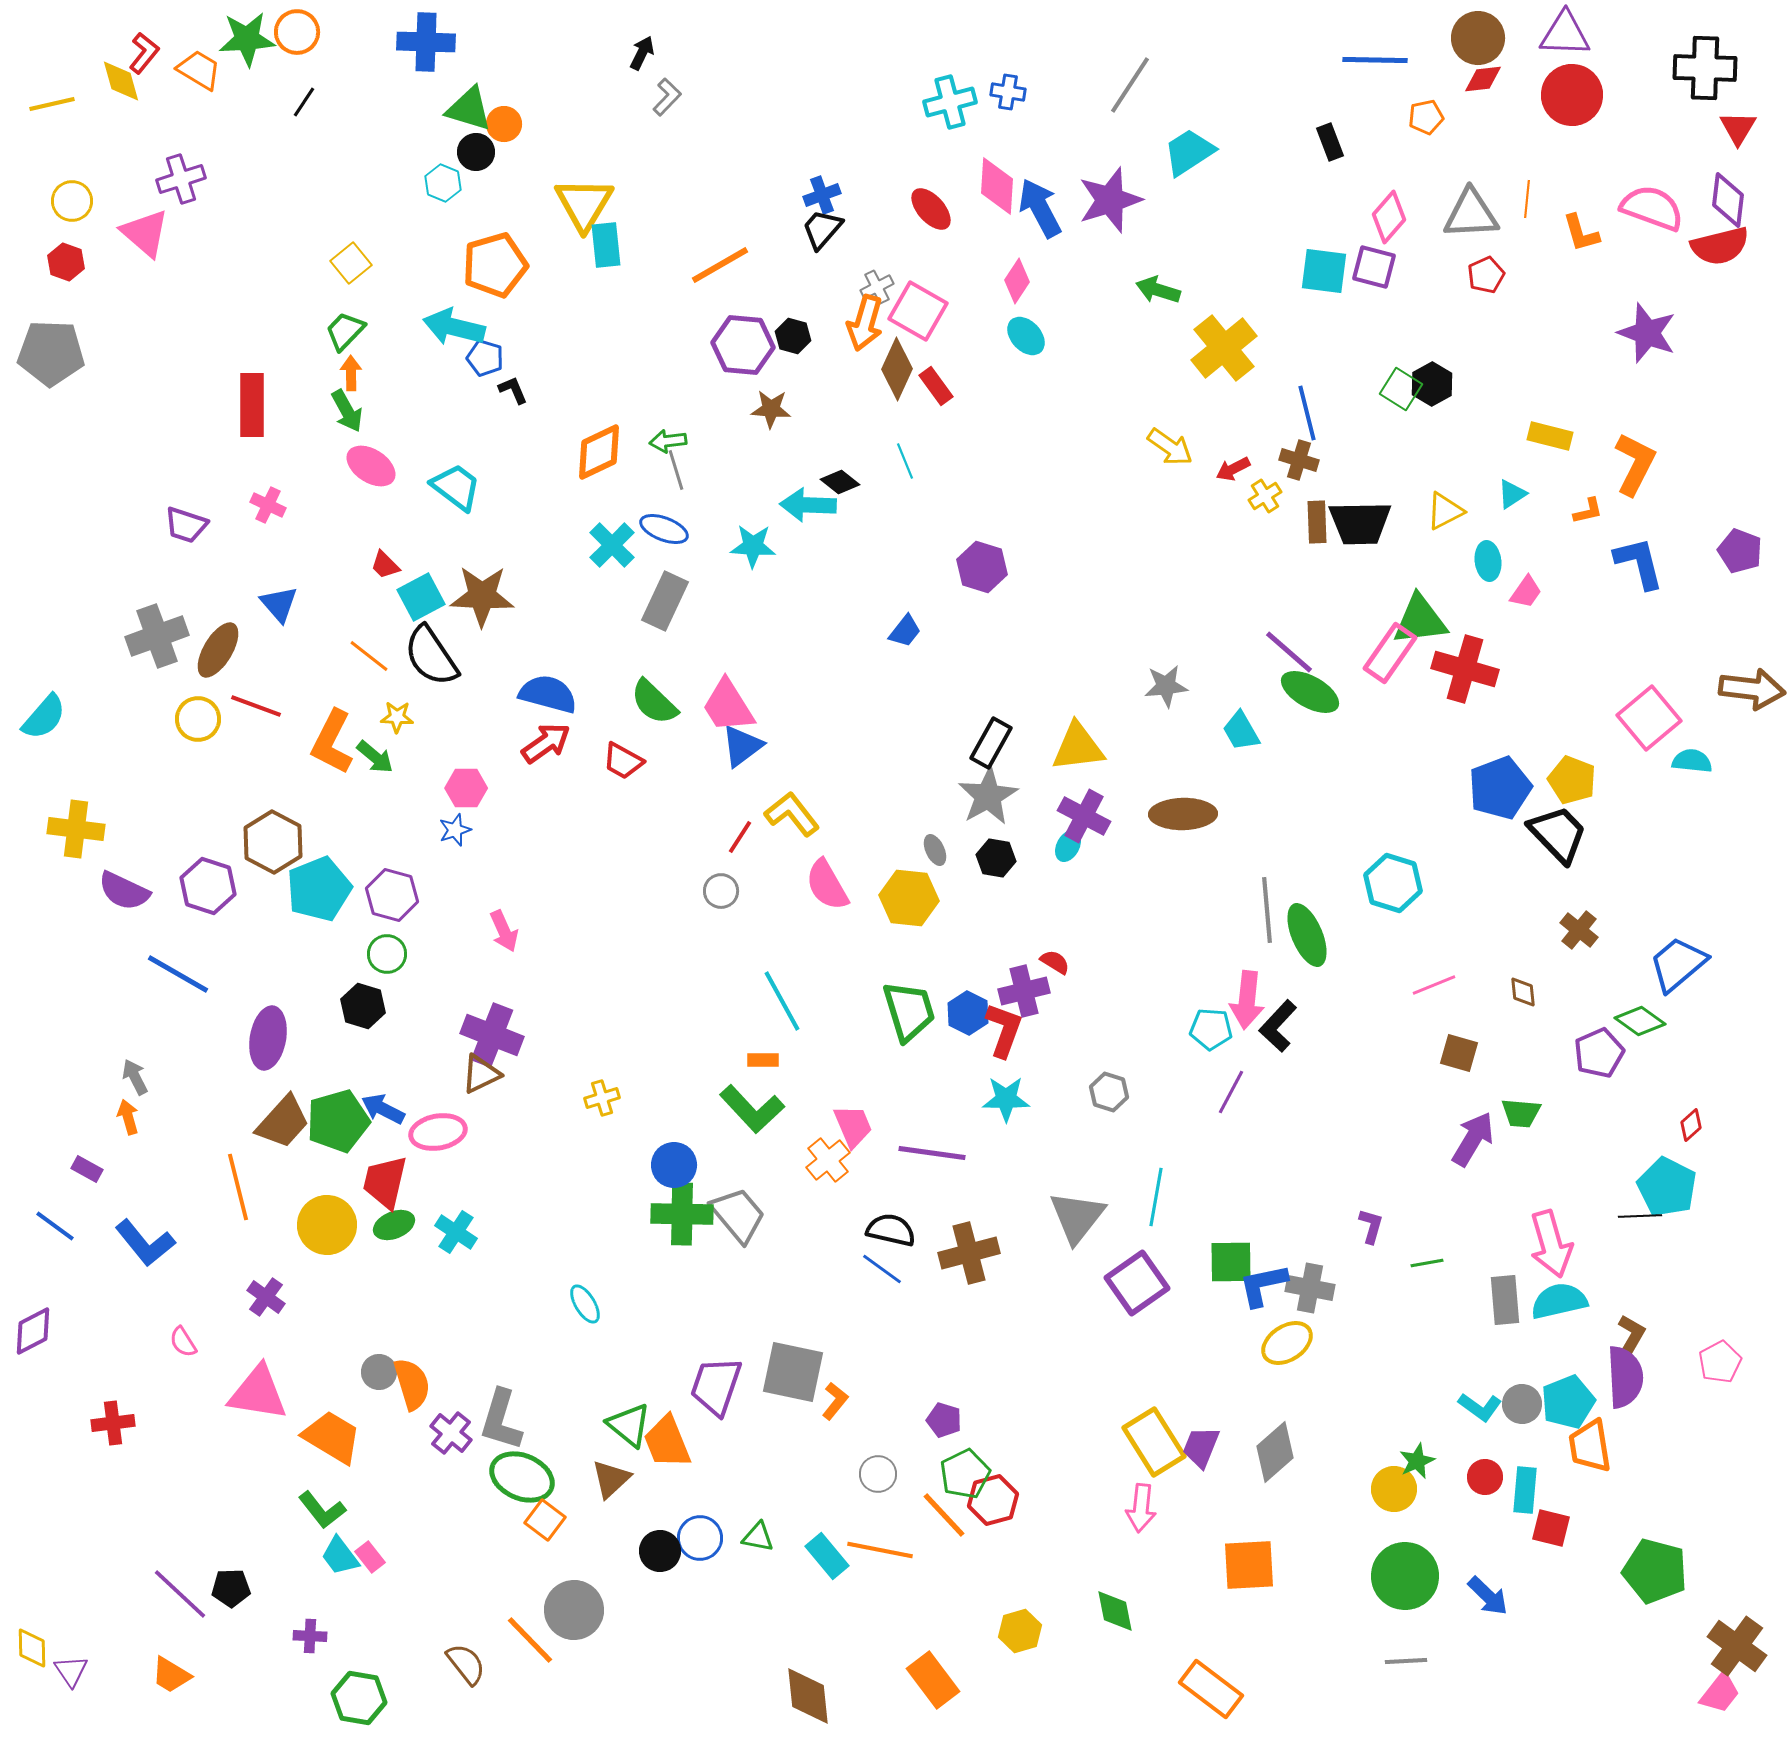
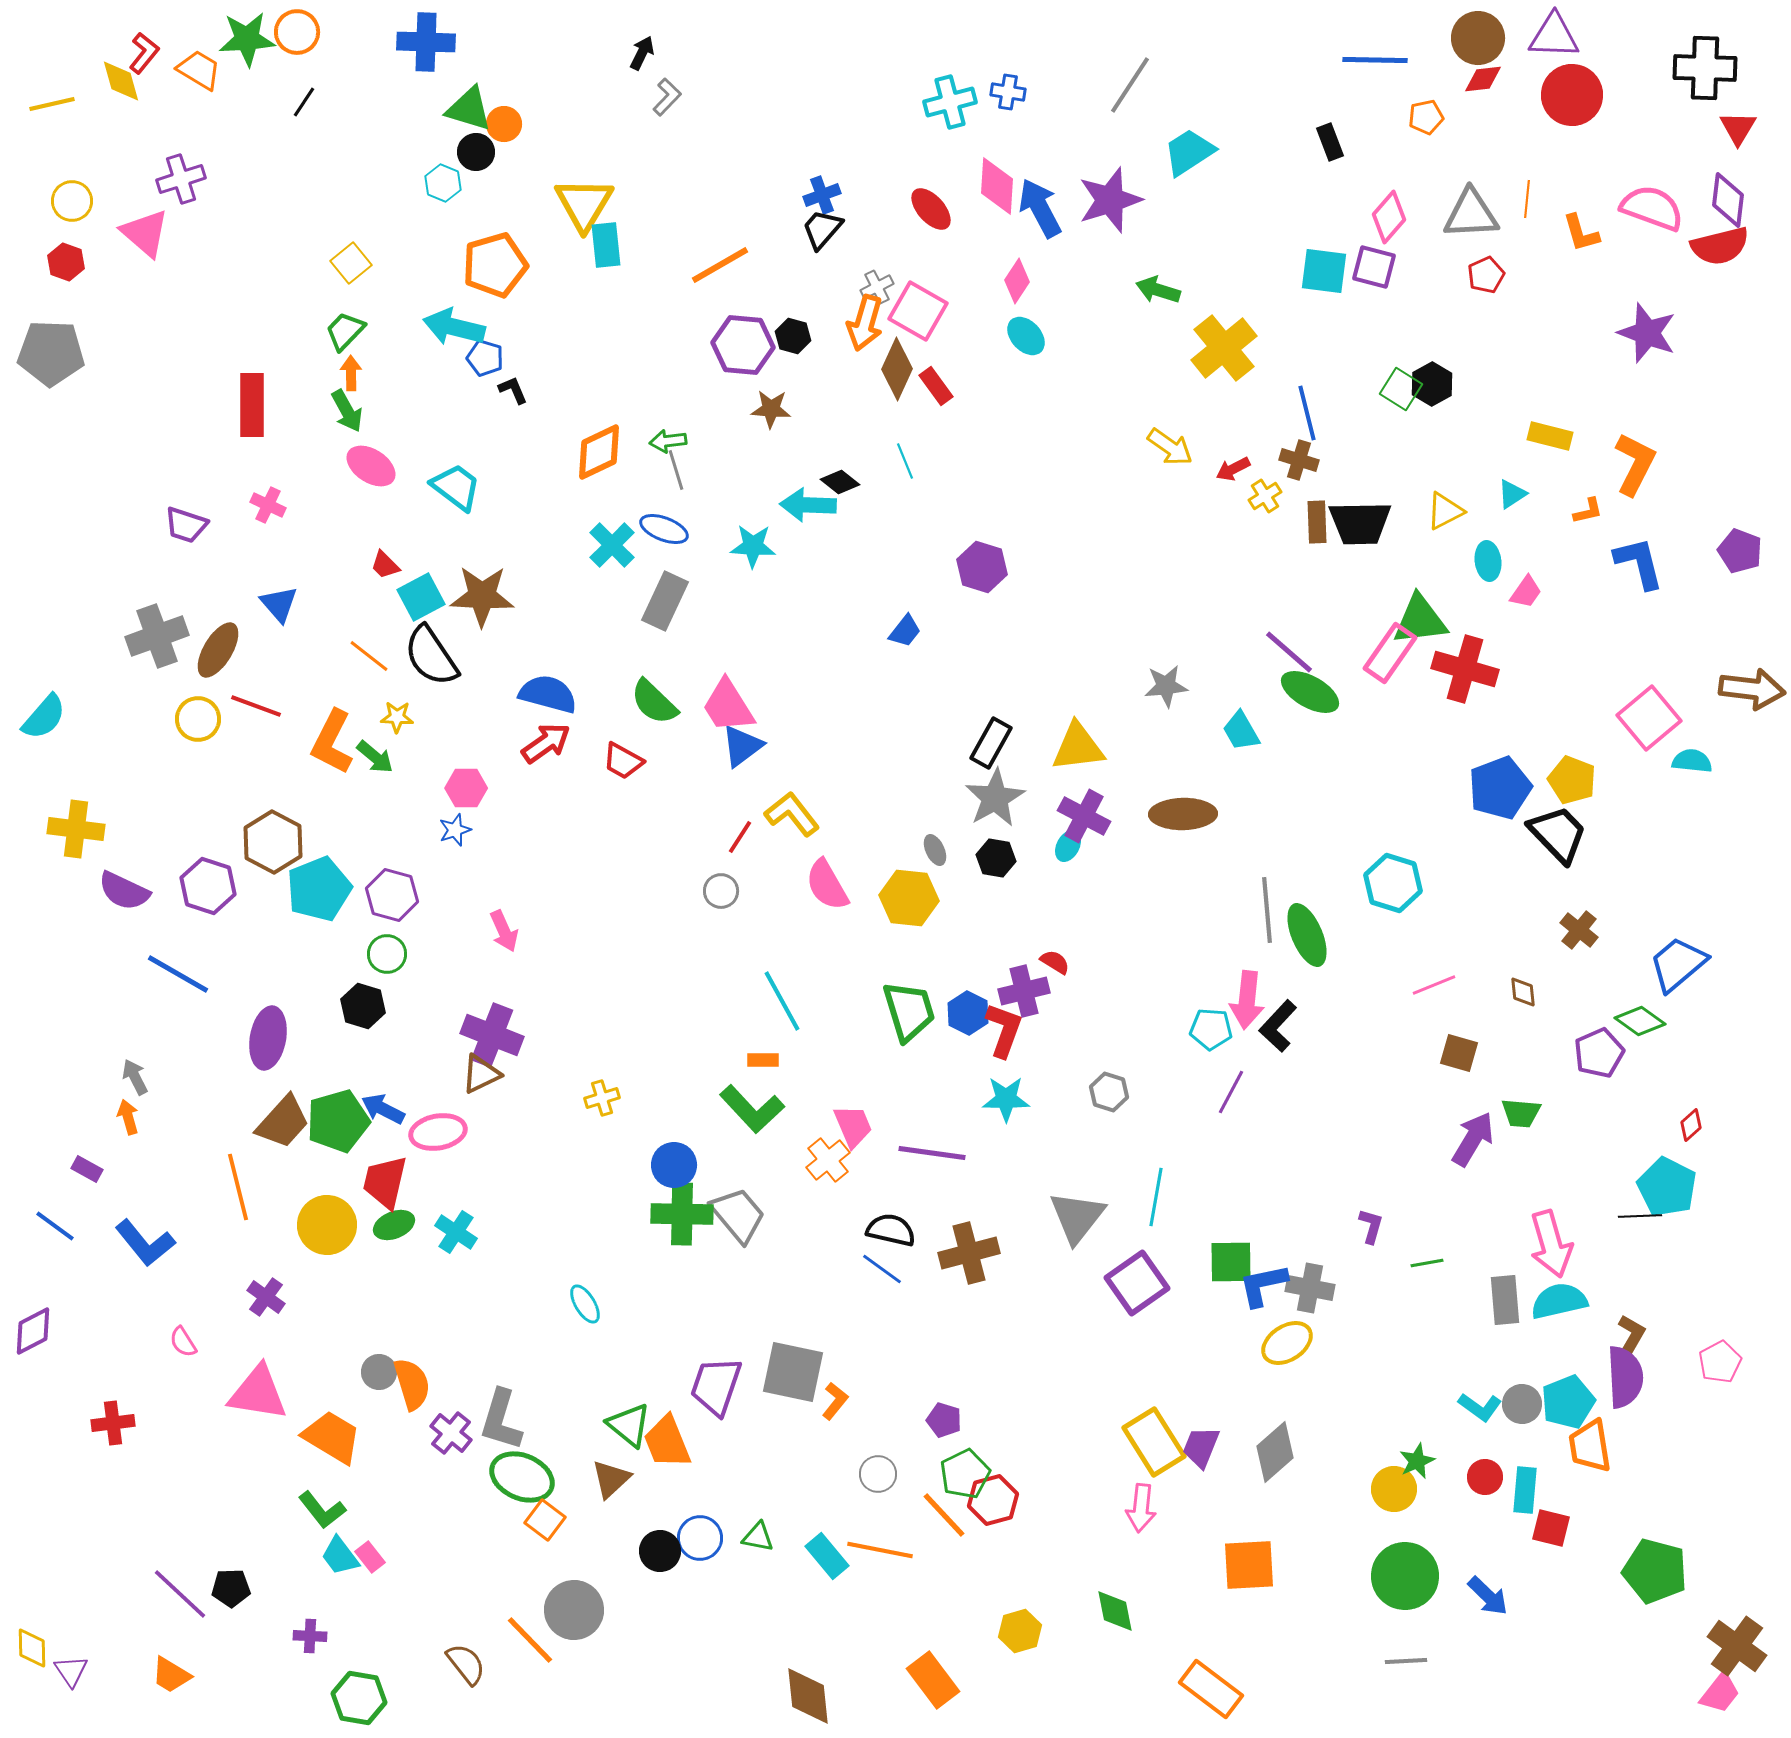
purple triangle at (1565, 34): moved 11 px left, 2 px down
gray star at (988, 796): moved 7 px right, 2 px down
